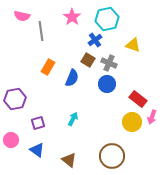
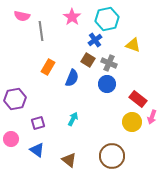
pink circle: moved 1 px up
